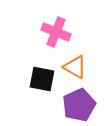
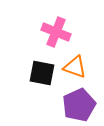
orange triangle: rotated 10 degrees counterclockwise
black square: moved 6 px up
